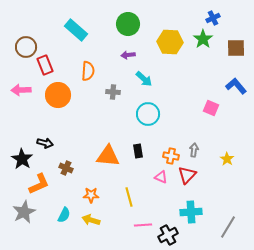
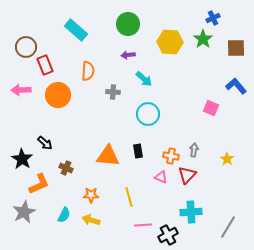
black arrow: rotated 28 degrees clockwise
